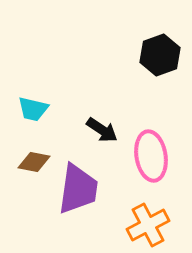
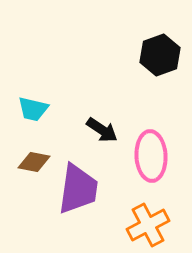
pink ellipse: rotated 6 degrees clockwise
